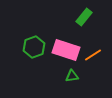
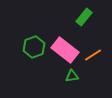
pink rectangle: moved 1 px left; rotated 20 degrees clockwise
